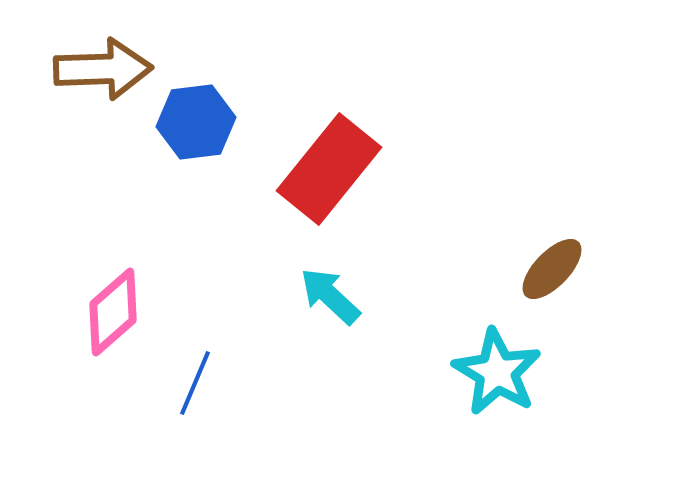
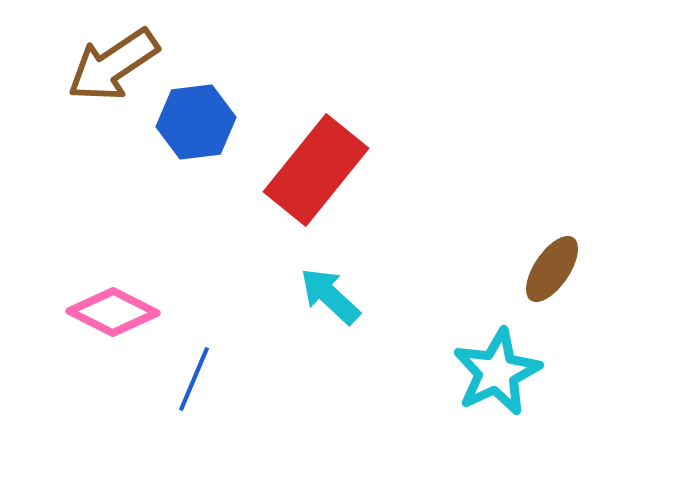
brown arrow: moved 10 px right, 4 px up; rotated 148 degrees clockwise
red rectangle: moved 13 px left, 1 px down
brown ellipse: rotated 10 degrees counterclockwise
pink diamond: rotated 68 degrees clockwise
cyan star: rotated 16 degrees clockwise
blue line: moved 1 px left, 4 px up
